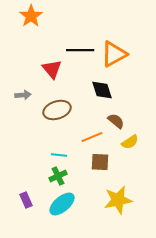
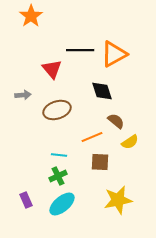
black diamond: moved 1 px down
